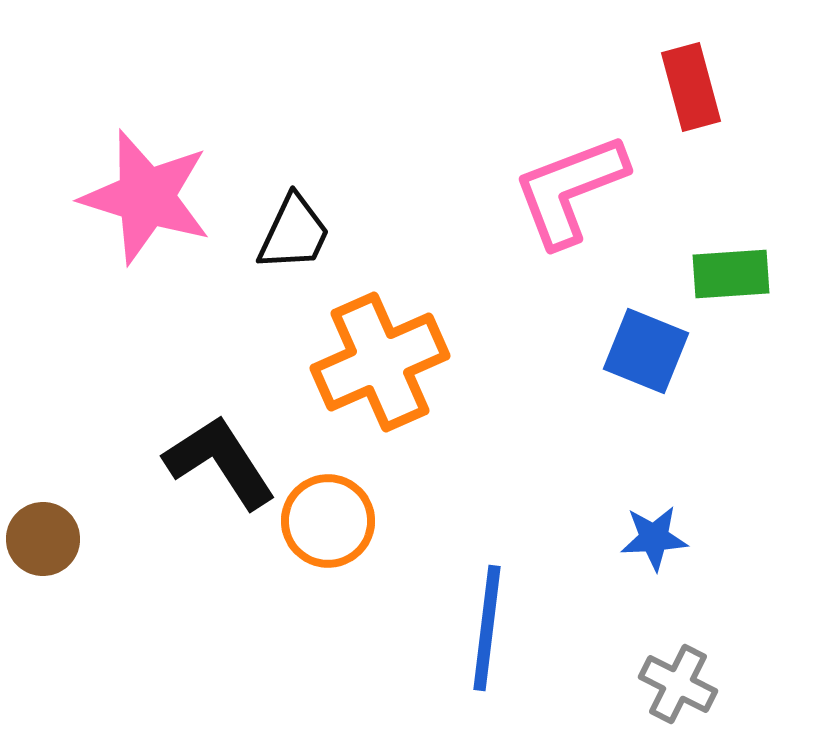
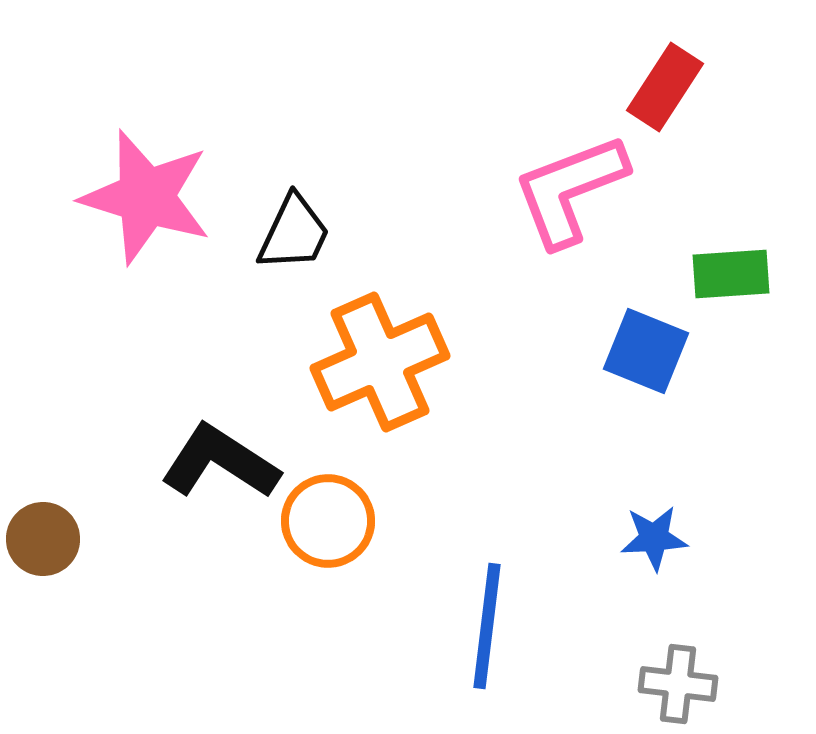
red rectangle: moved 26 px left; rotated 48 degrees clockwise
black L-shape: rotated 24 degrees counterclockwise
blue line: moved 2 px up
gray cross: rotated 20 degrees counterclockwise
